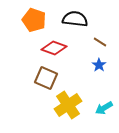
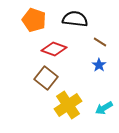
red diamond: moved 1 px down
brown square: rotated 15 degrees clockwise
